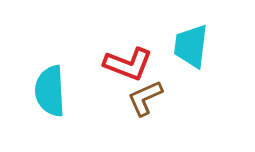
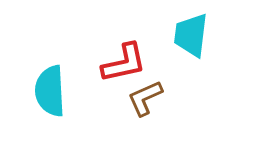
cyan trapezoid: moved 11 px up
red L-shape: moved 4 px left, 1 px up; rotated 33 degrees counterclockwise
